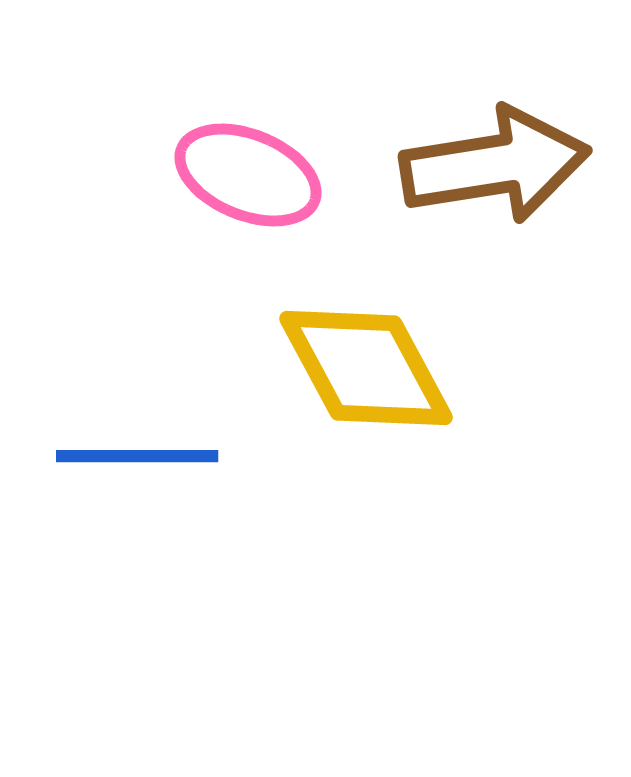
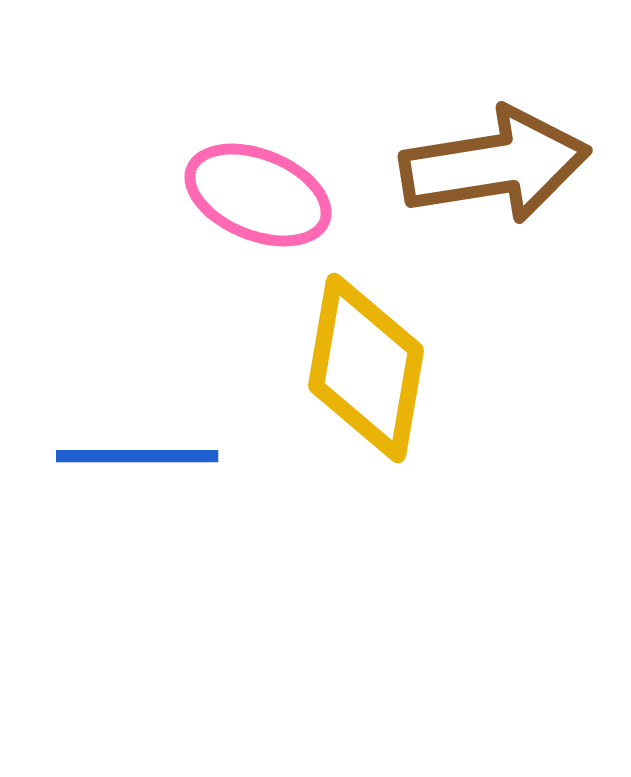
pink ellipse: moved 10 px right, 20 px down
yellow diamond: rotated 38 degrees clockwise
